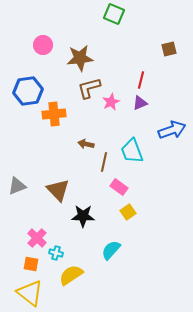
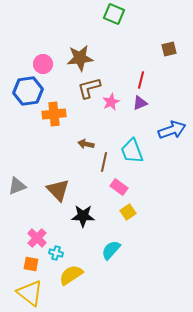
pink circle: moved 19 px down
